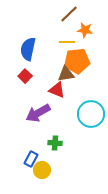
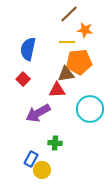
orange pentagon: moved 2 px right, 1 px down
red square: moved 2 px left, 3 px down
red triangle: rotated 24 degrees counterclockwise
cyan circle: moved 1 px left, 5 px up
